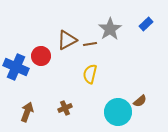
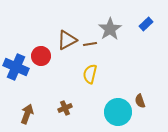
brown semicircle: rotated 112 degrees clockwise
brown arrow: moved 2 px down
